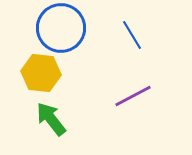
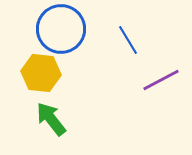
blue circle: moved 1 px down
blue line: moved 4 px left, 5 px down
purple line: moved 28 px right, 16 px up
